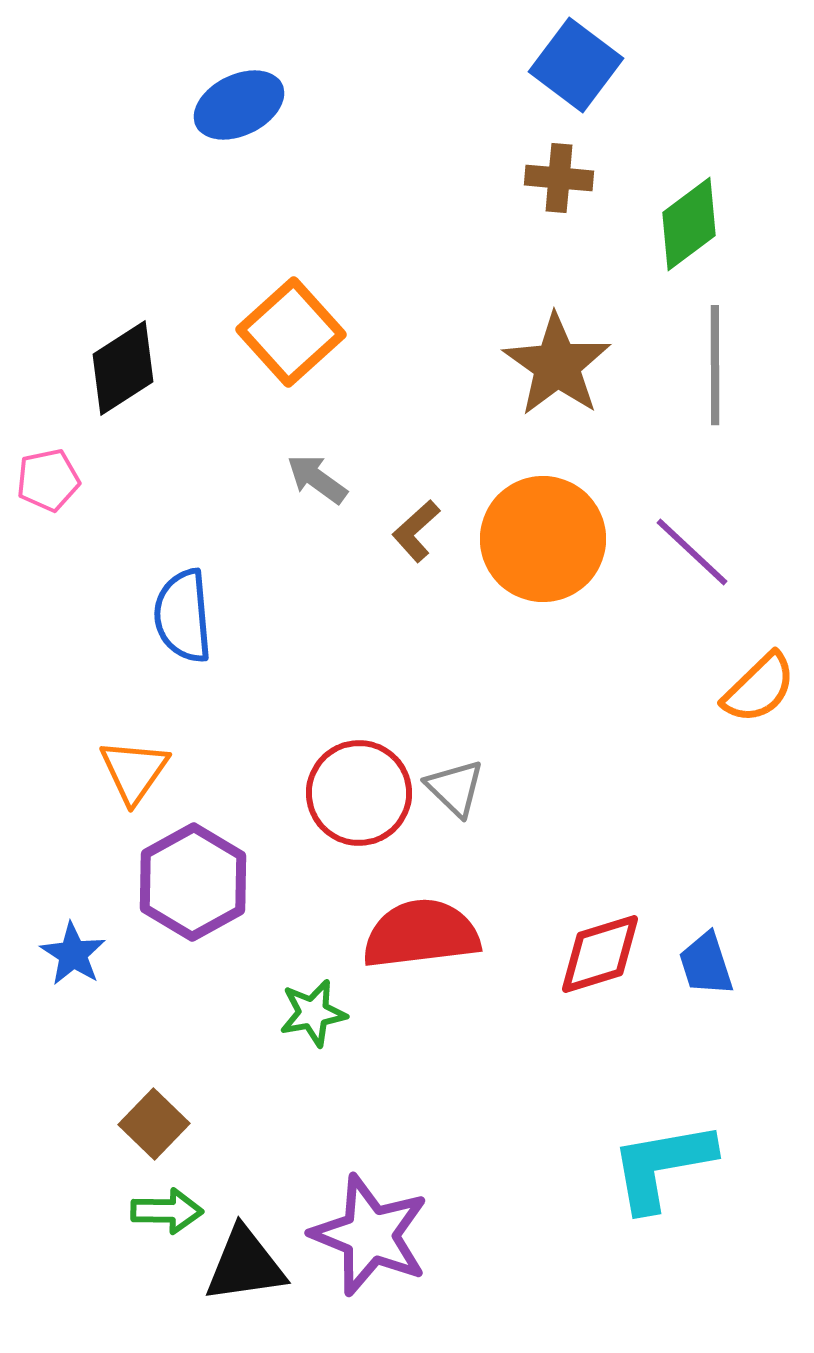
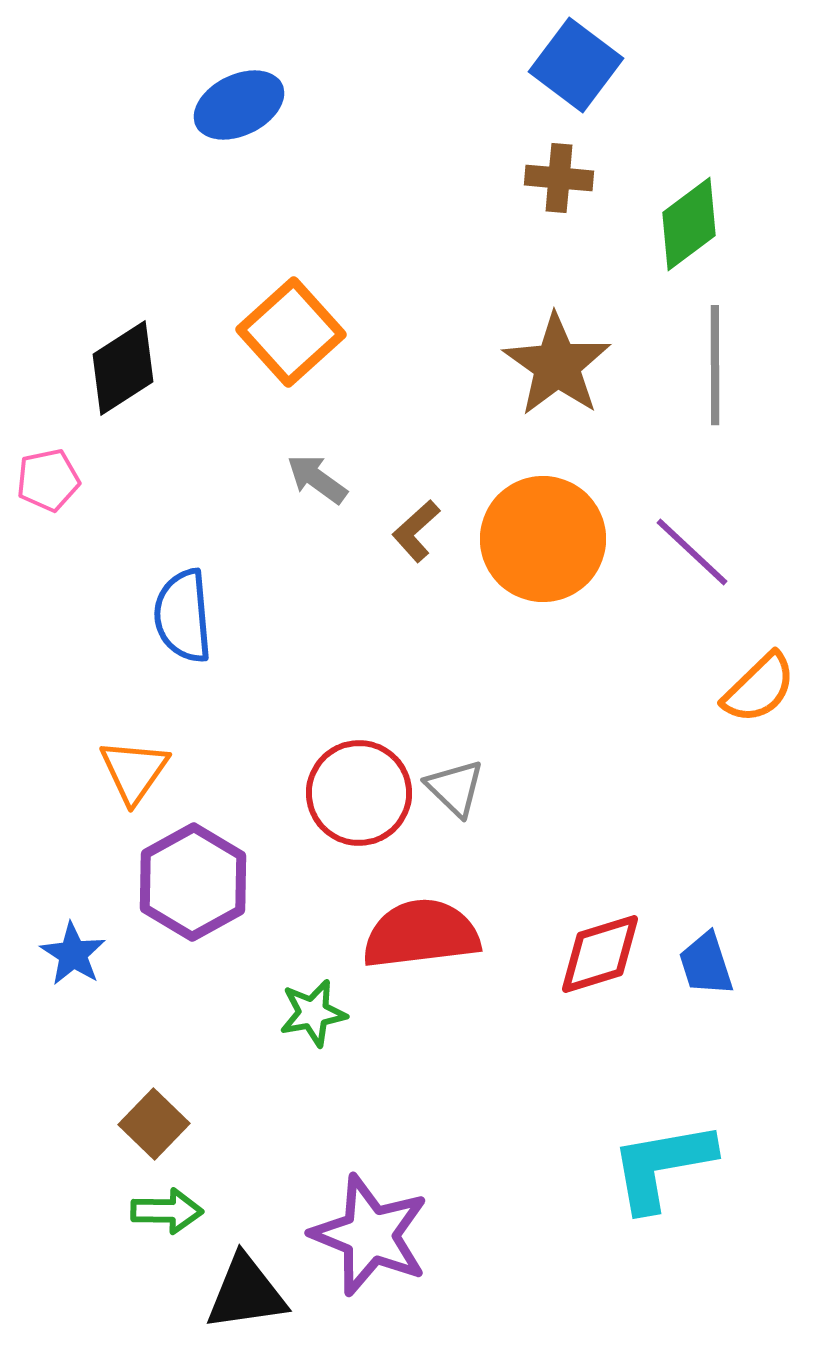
black triangle: moved 1 px right, 28 px down
